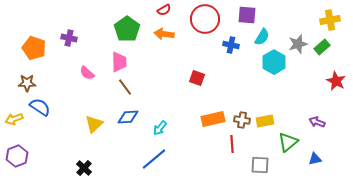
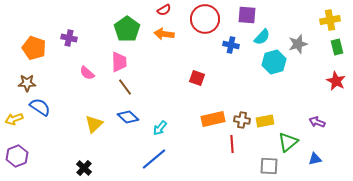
cyan semicircle: rotated 12 degrees clockwise
green rectangle: moved 15 px right; rotated 63 degrees counterclockwise
cyan hexagon: rotated 15 degrees clockwise
blue diamond: rotated 45 degrees clockwise
gray square: moved 9 px right, 1 px down
